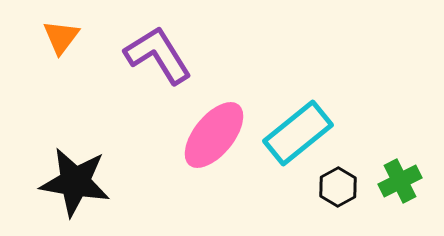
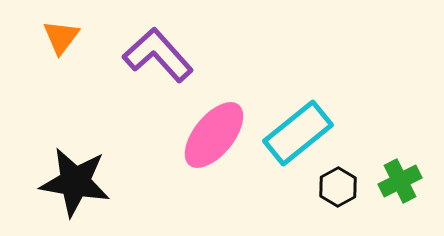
purple L-shape: rotated 10 degrees counterclockwise
